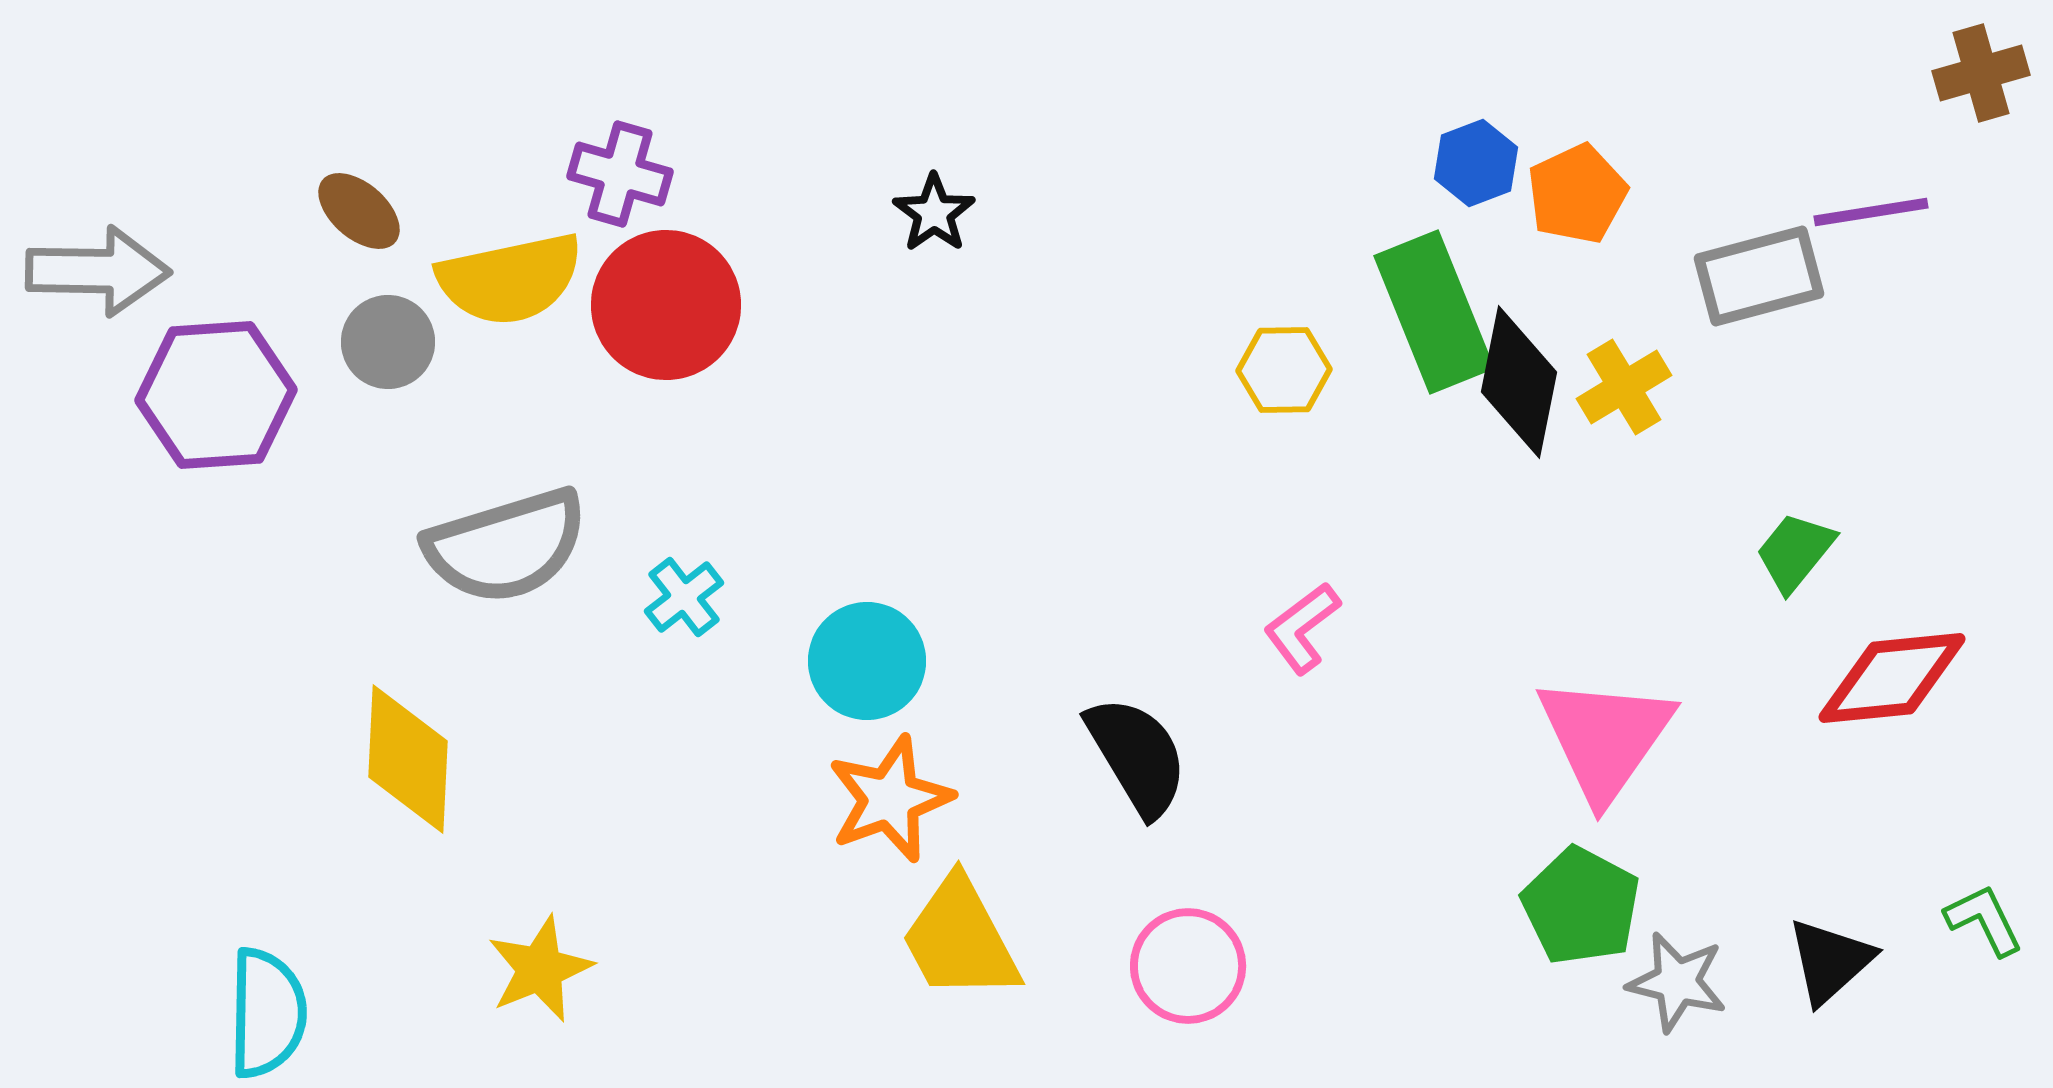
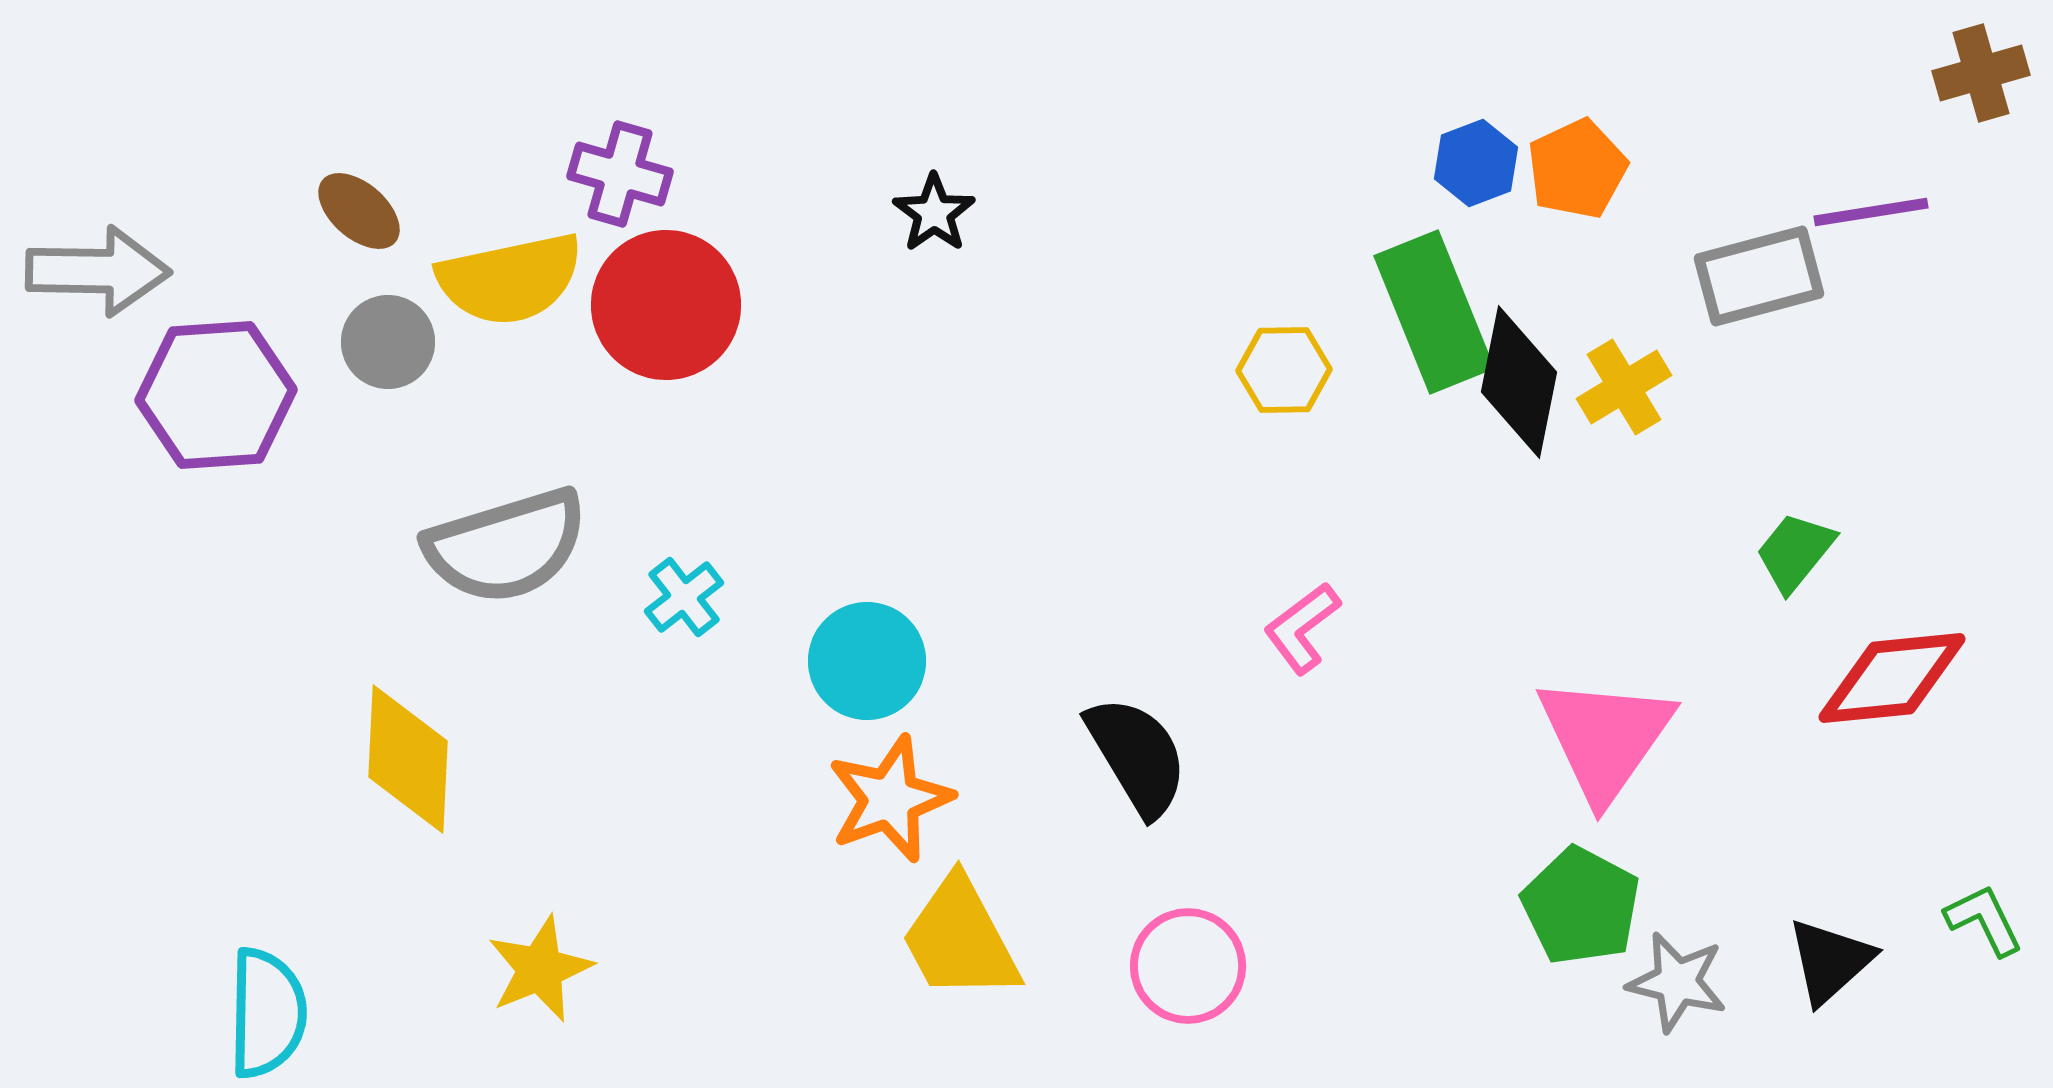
orange pentagon: moved 25 px up
